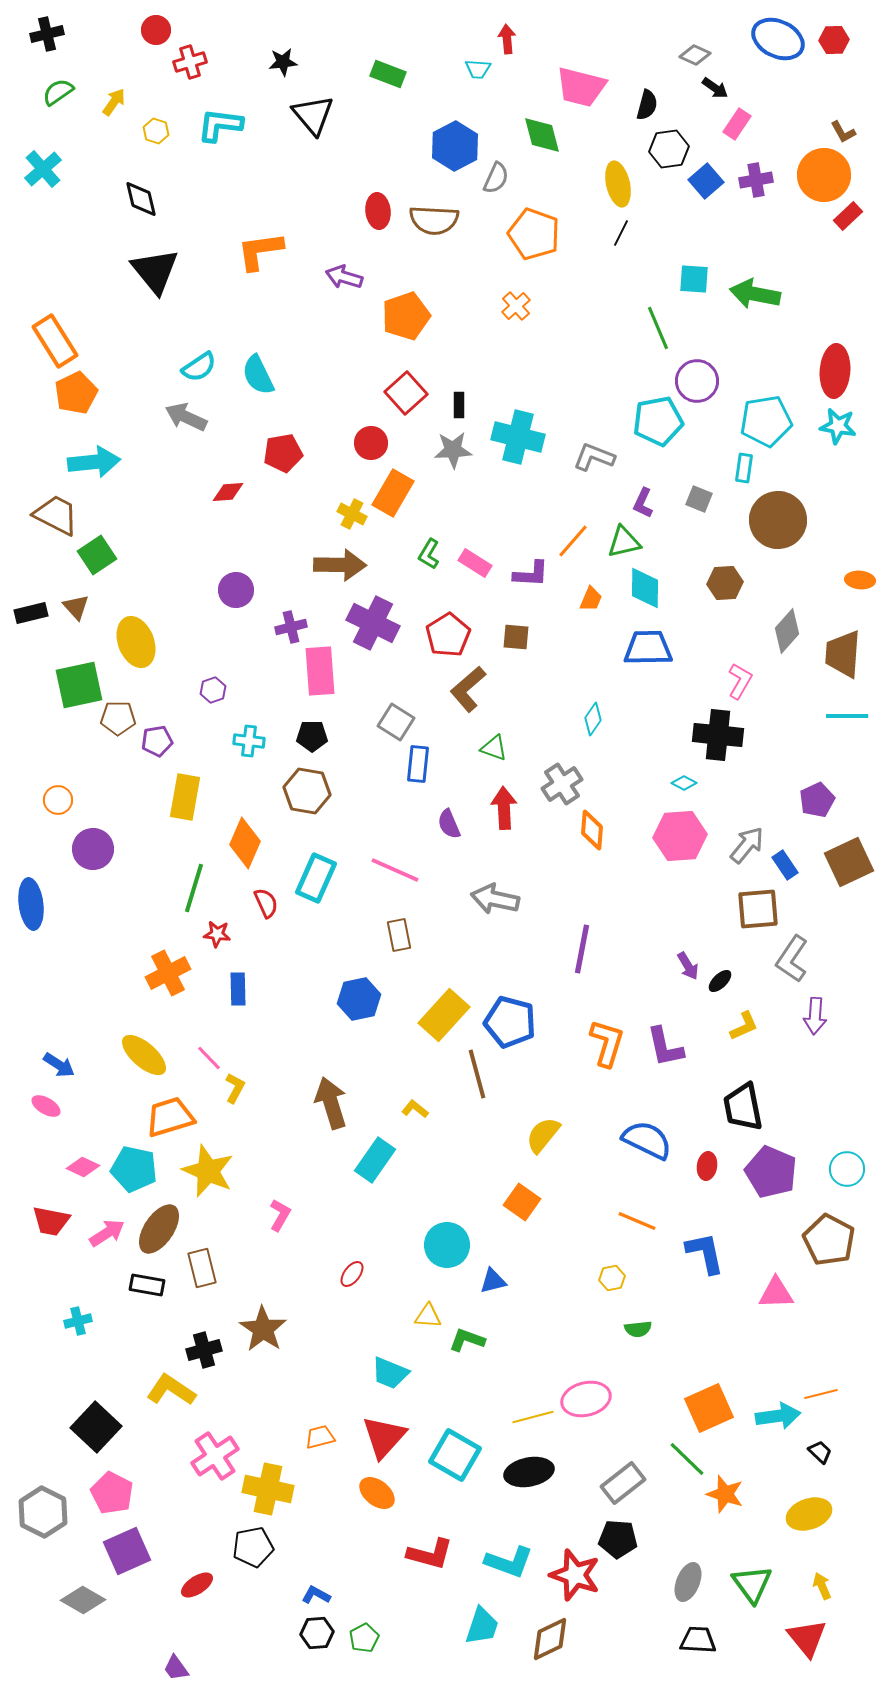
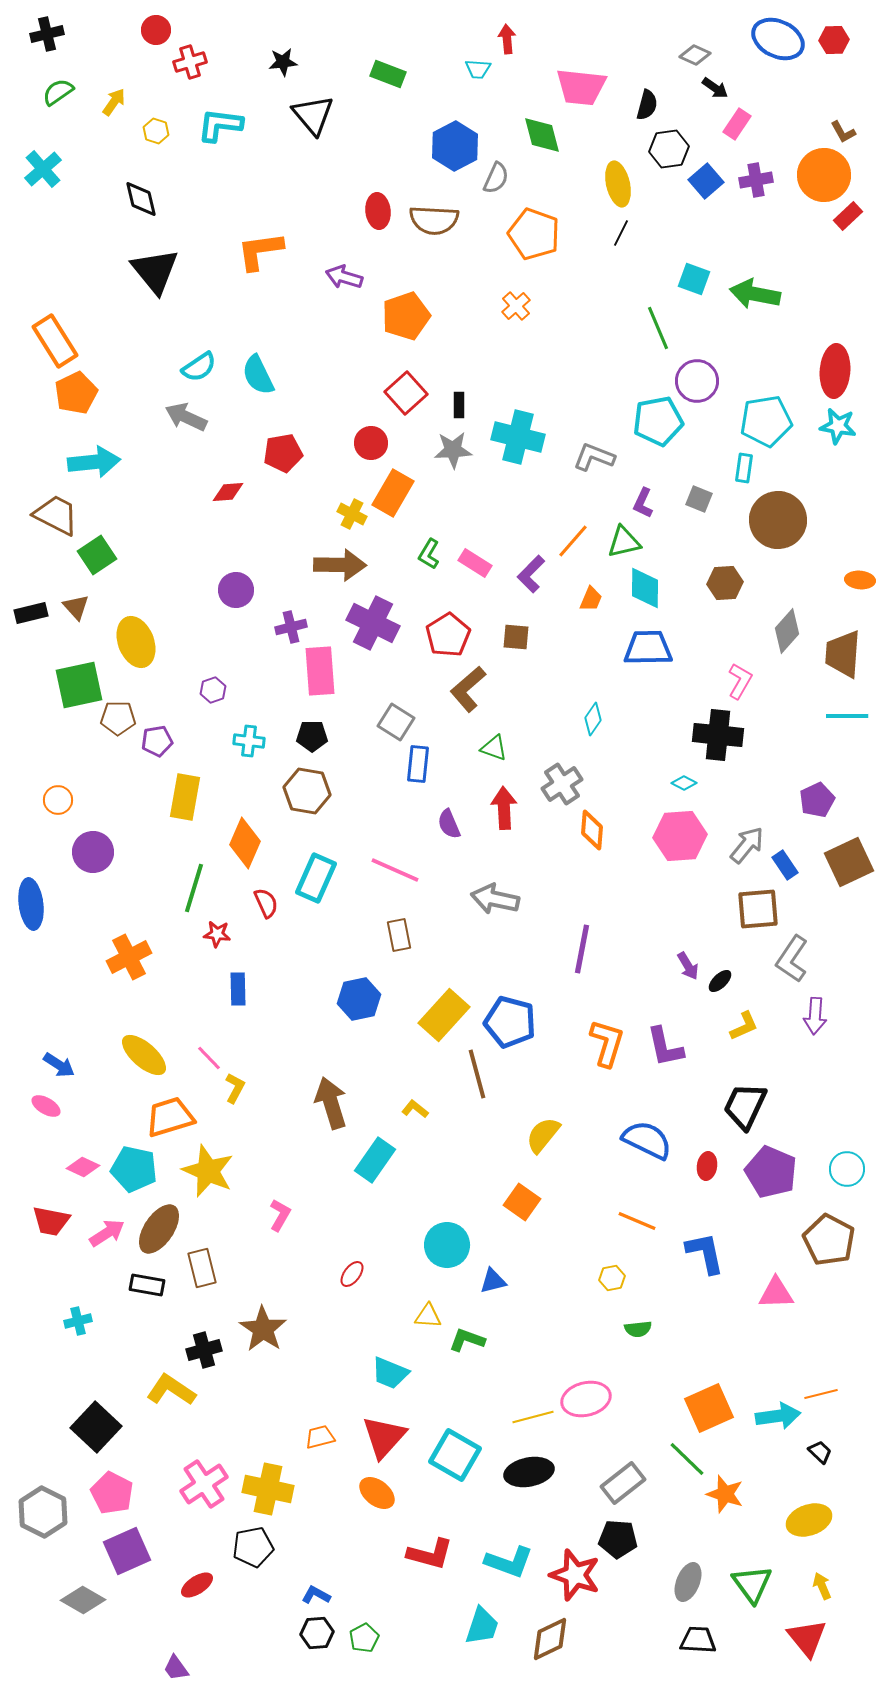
pink trapezoid at (581, 87): rotated 8 degrees counterclockwise
cyan square at (694, 279): rotated 16 degrees clockwise
purple L-shape at (531, 574): rotated 132 degrees clockwise
purple circle at (93, 849): moved 3 px down
orange cross at (168, 973): moved 39 px left, 16 px up
black trapezoid at (743, 1107): moved 2 px right, 1 px up; rotated 36 degrees clockwise
pink cross at (215, 1456): moved 11 px left, 28 px down
yellow ellipse at (809, 1514): moved 6 px down
